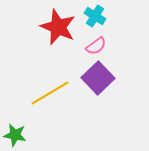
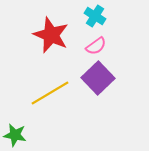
red star: moved 7 px left, 8 px down
